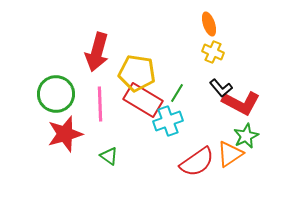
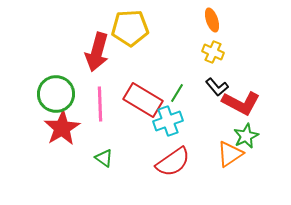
orange ellipse: moved 3 px right, 4 px up
yellow pentagon: moved 7 px left, 45 px up; rotated 12 degrees counterclockwise
black L-shape: moved 4 px left, 1 px up
red star: moved 3 px left, 6 px up; rotated 15 degrees counterclockwise
green triangle: moved 5 px left, 2 px down
red semicircle: moved 24 px left
